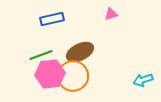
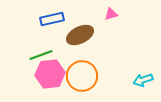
brown ellipse: moved 17 px up
orange circle: moved 9 px right
